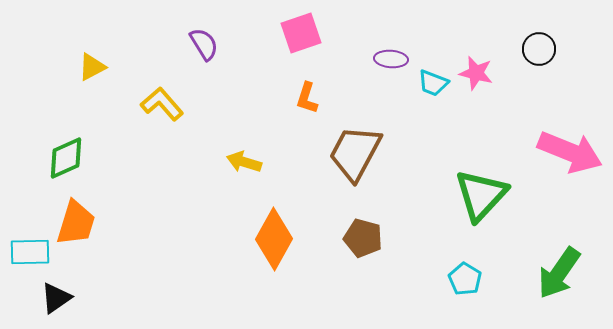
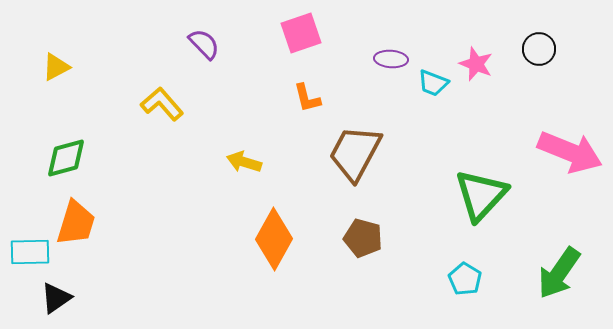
purple semicircle: rotated 12 degrees counterclockwise
yellow triangle: moved 36 px left
pink star: moved 9 px up; rotated 8 degrees clockwise
orange L-shape: rotated 32 degrees counterclockwise
green diamond: rotated 9 degrees clockwise
